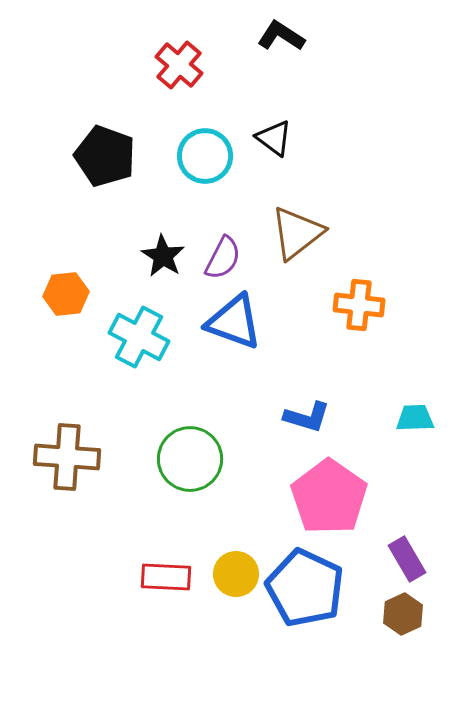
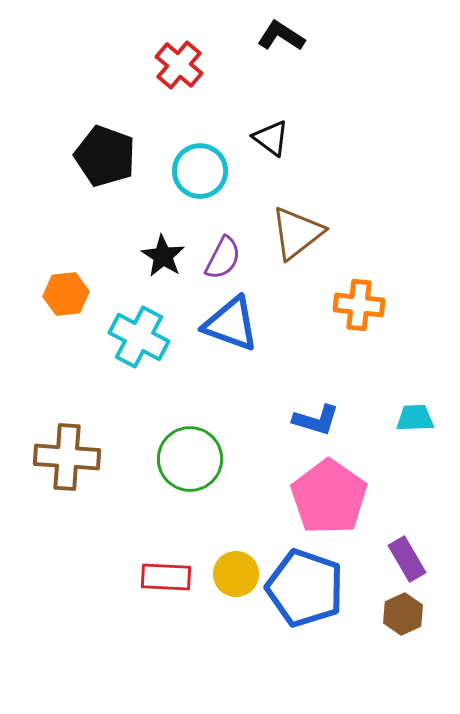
black triangle: moved 3 px left
cyan circle: moved 5 px left, 15 px down
blue triangle: moved 3 px left, 2 px down
blue L-shape: moved 9 px right, 3 px down
blue pentagon: rotated 6 degrees counterclockwise
